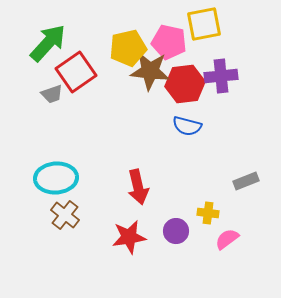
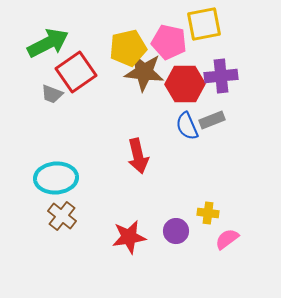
green arrow: rotated 21 degrees clockwise
brown star: moved 6 px left, 1 px down
red hexagon: rotated 6 degrees clockwise
gray trapezoid: rotated 40 degrees clockwise
blue semicircle: rotated 52 degrees clockwise
gray rectangle: moved 34 px left, 61 px up
red arrow: moved 31 px up
brown cross: moved 3 px left, 1 px down
